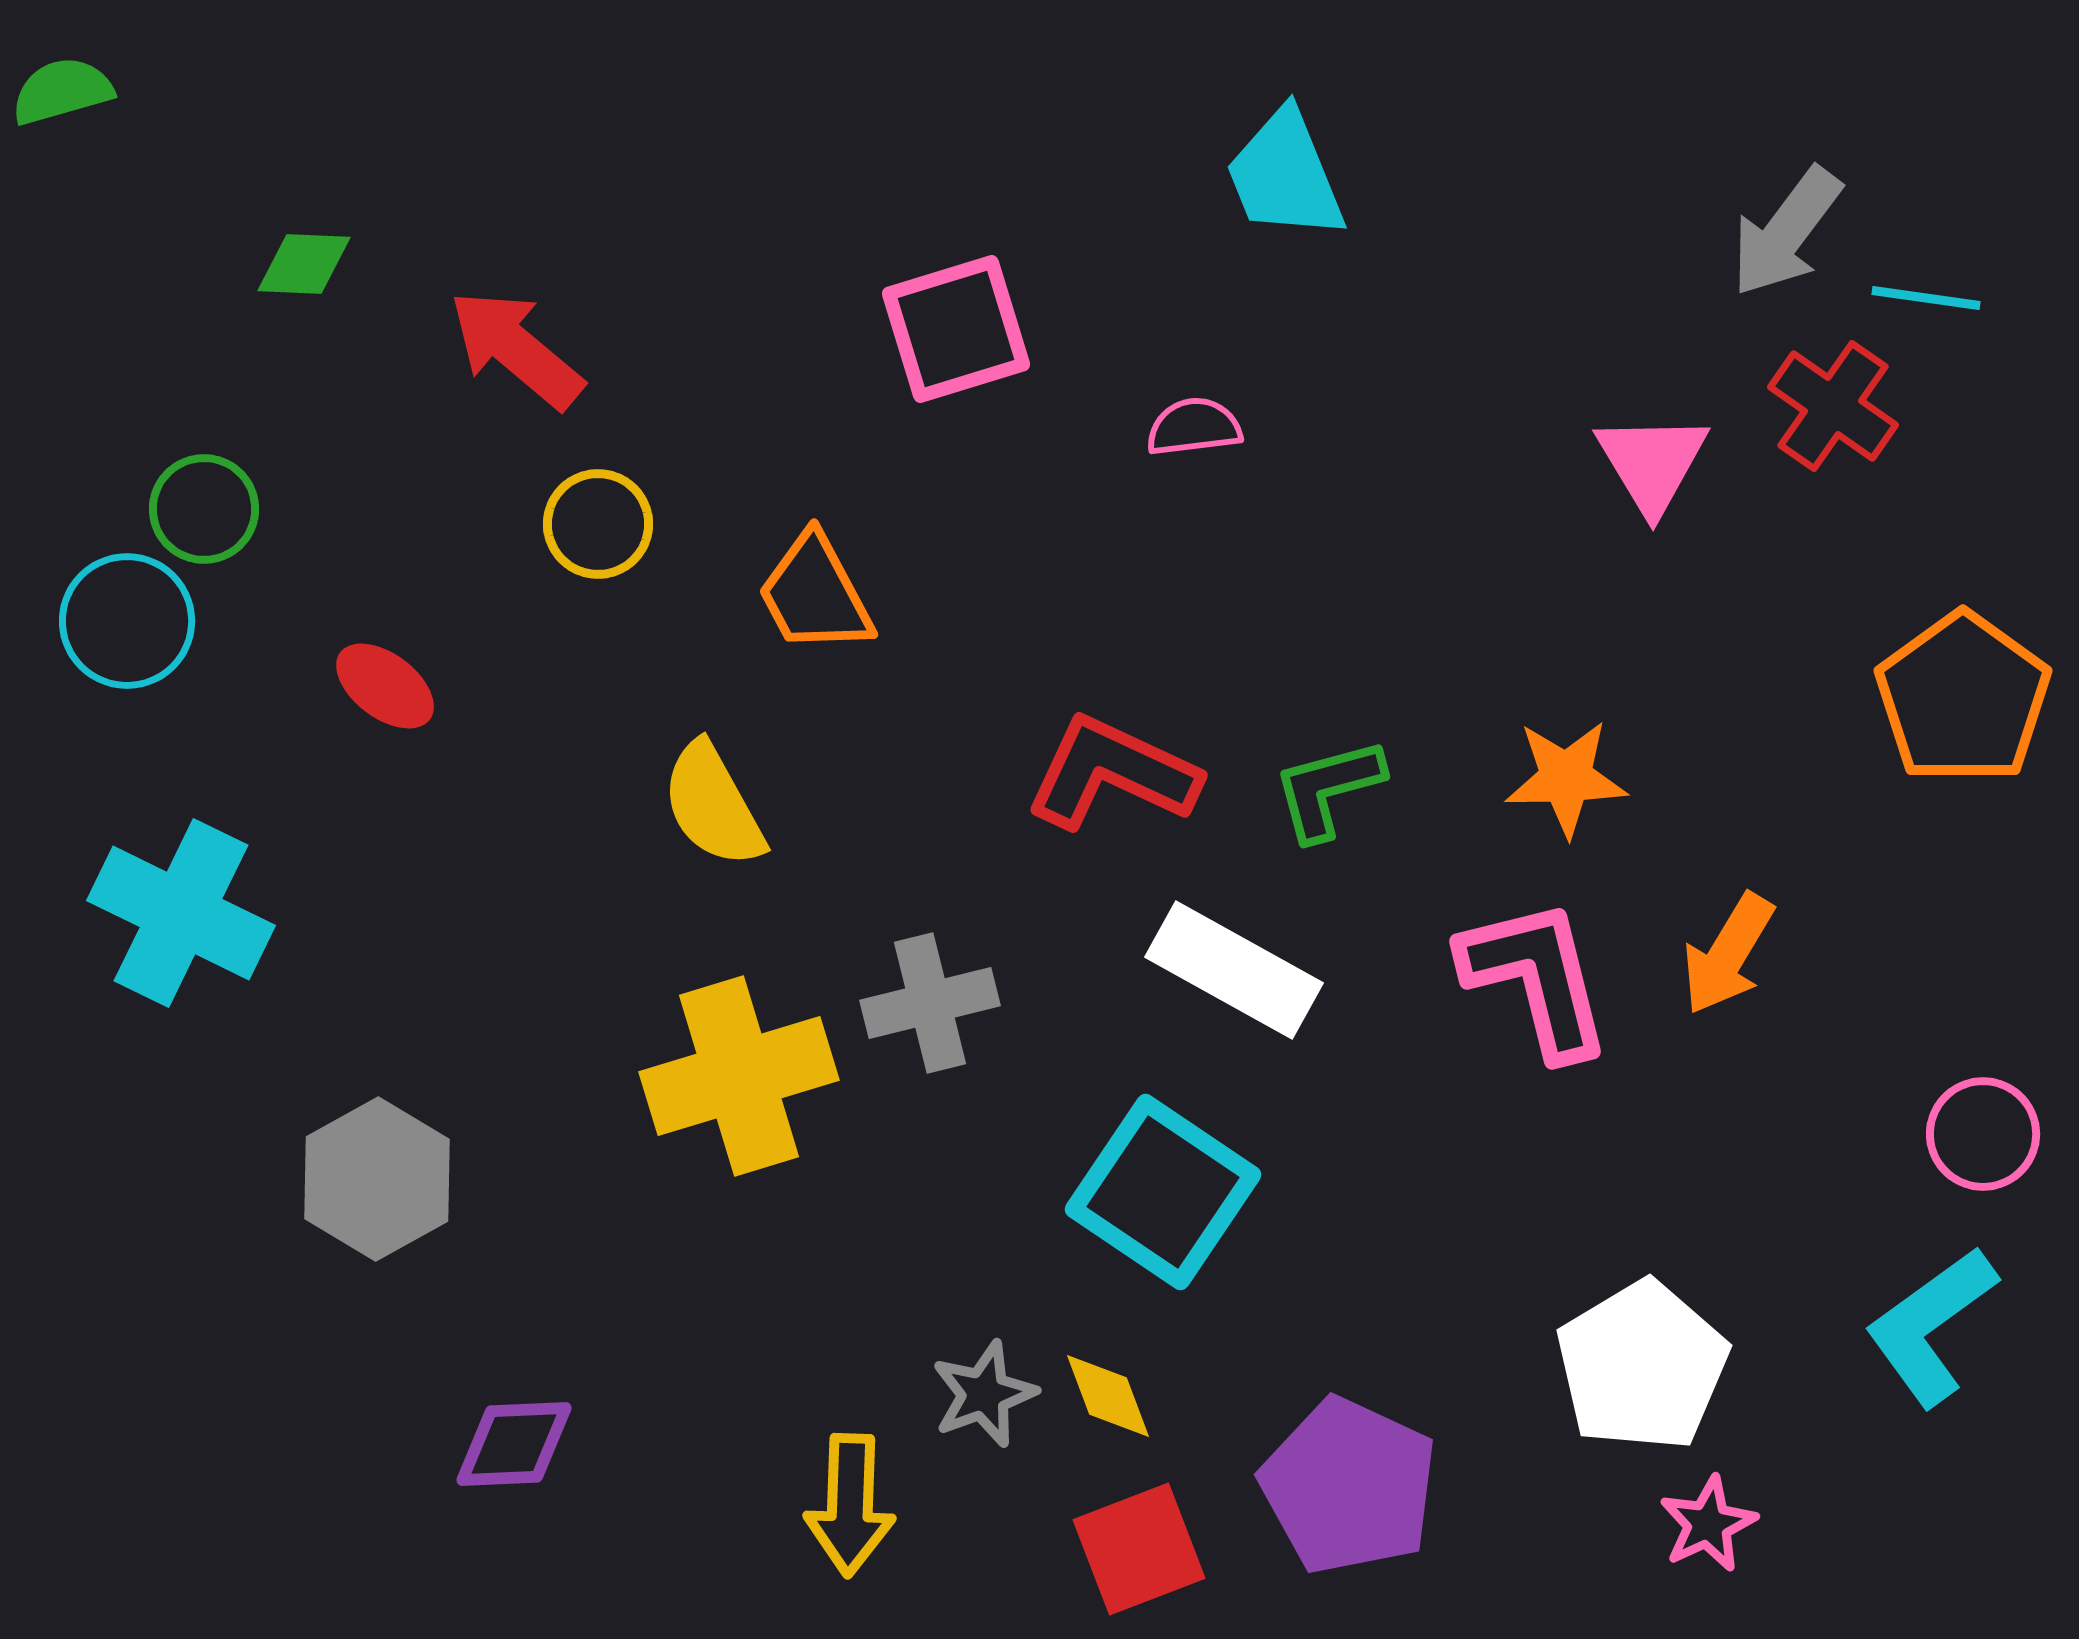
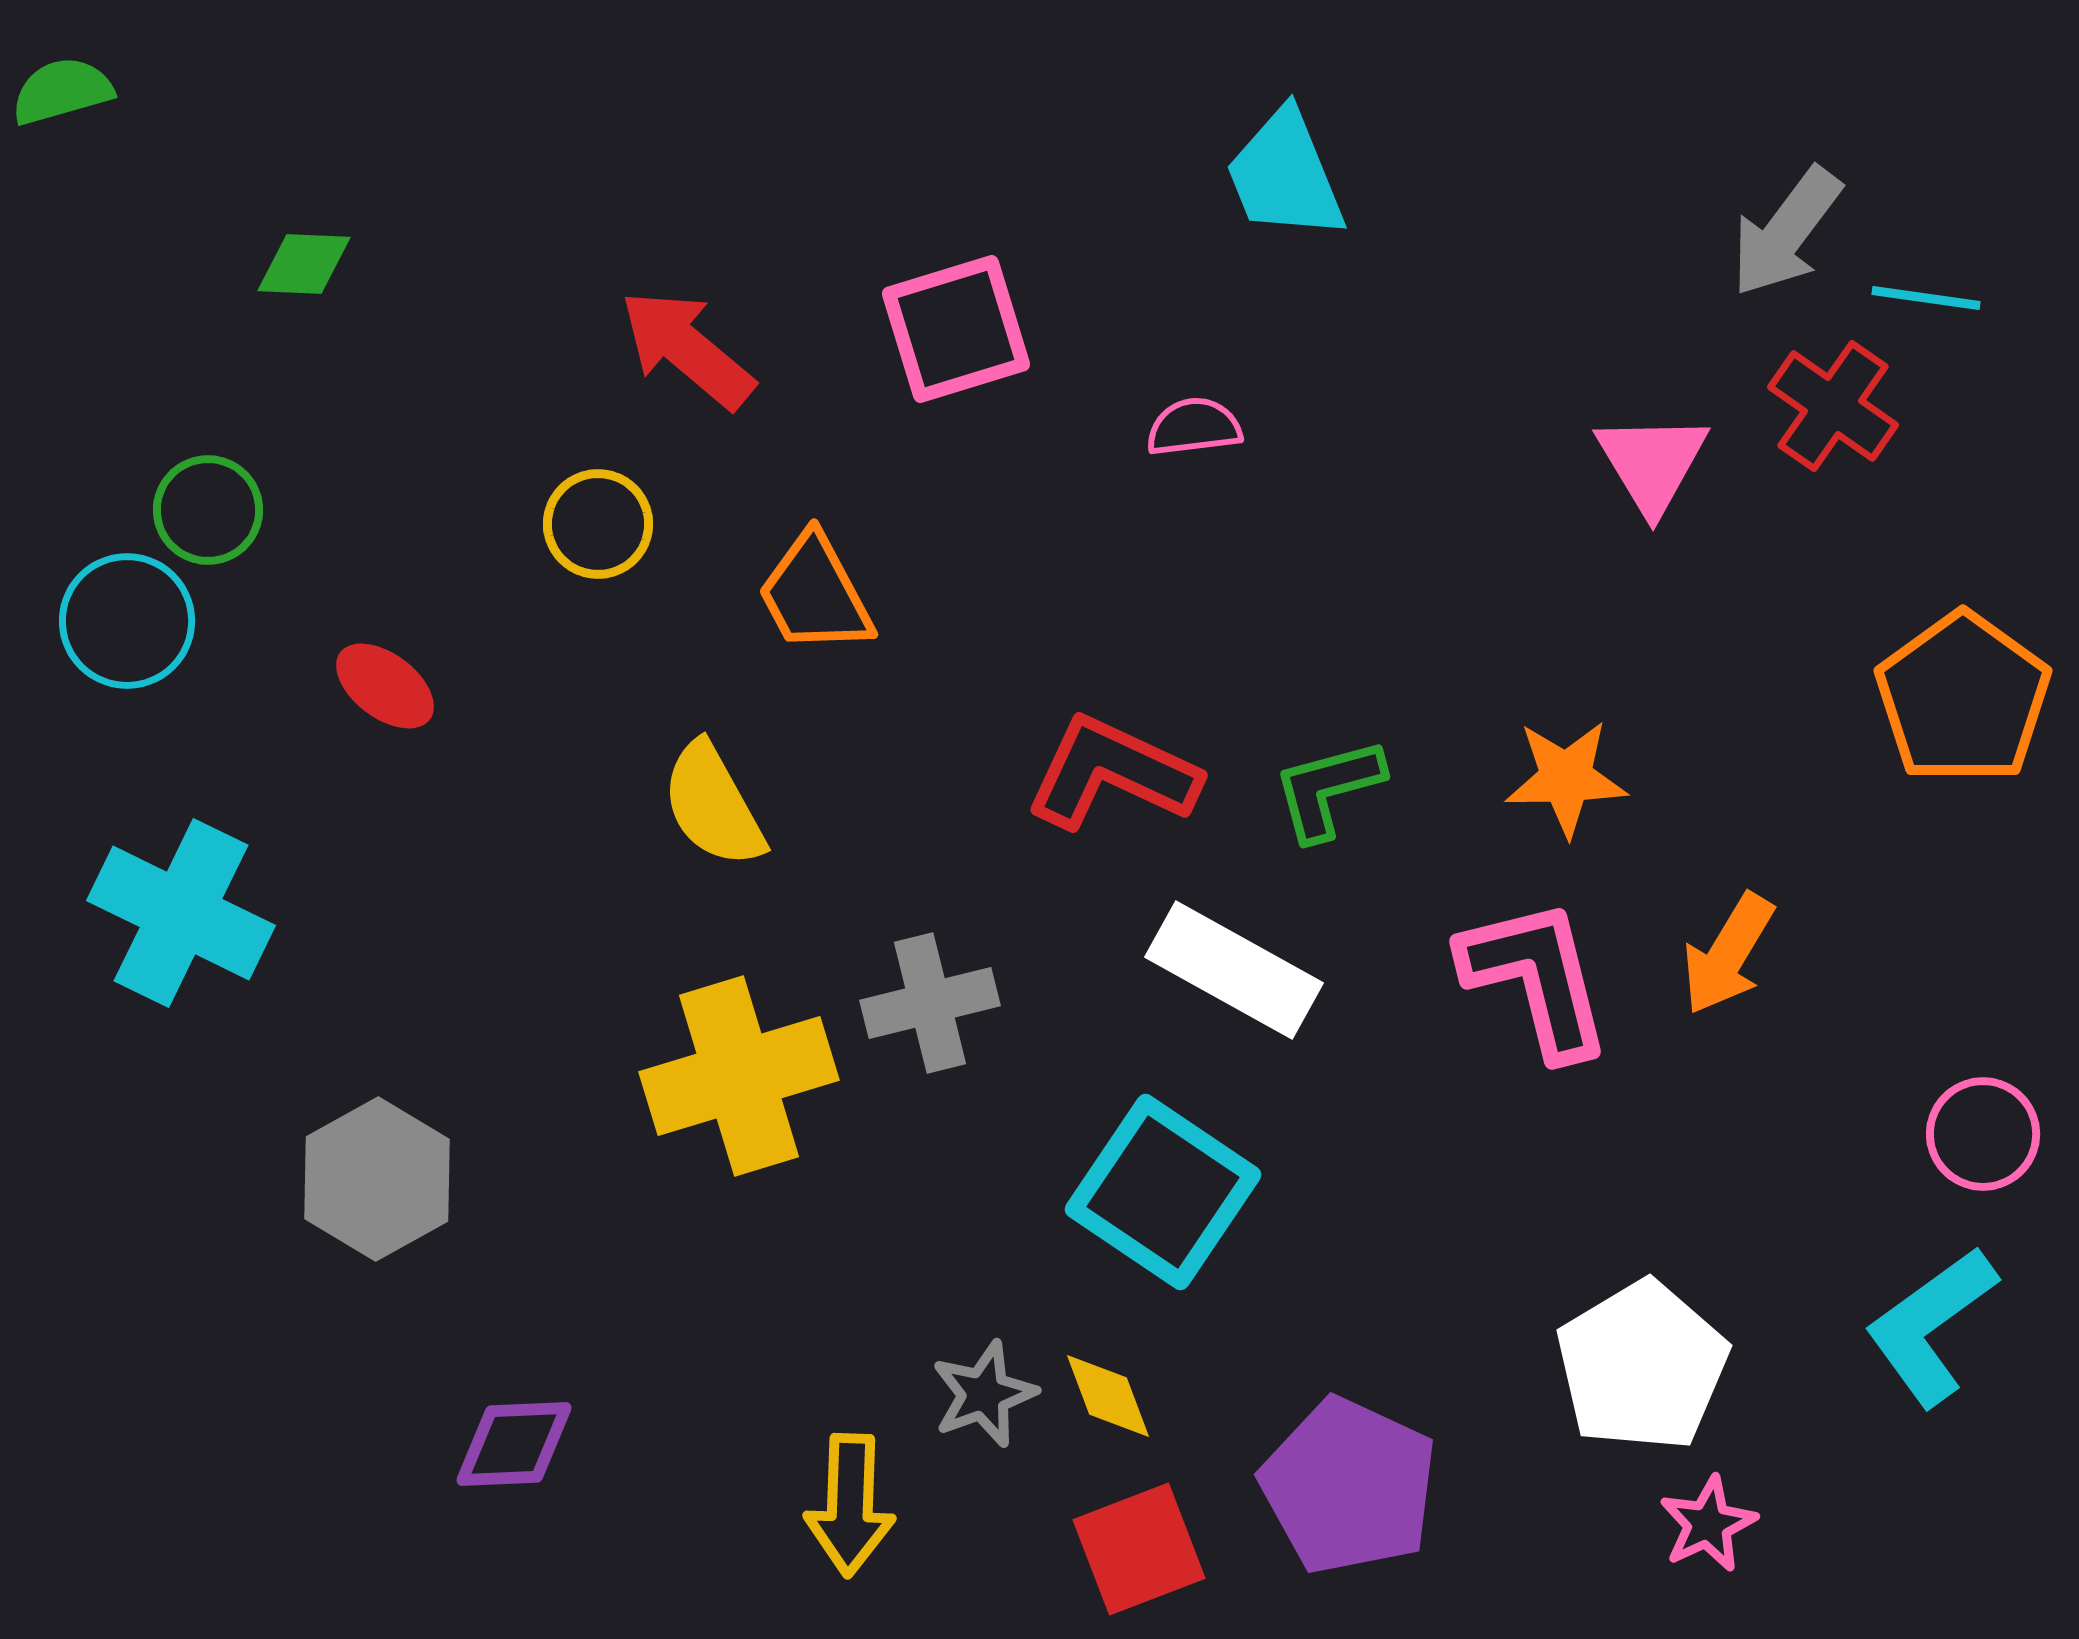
red arrow: moved 171 px right
green circle: moved 4 px right, 1 px down
